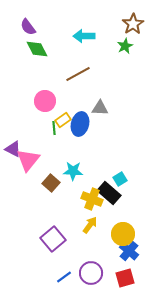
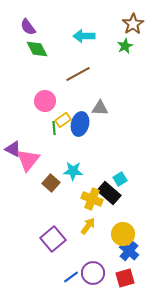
yellow arrow: moved 2 px left, 1 px down
purple circle: moved 2 px right
blue line: moved 7 px right
